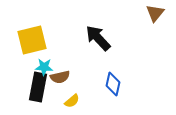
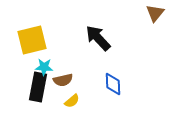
brown semicircle: moved 3 px right, 3 px down
blue diamond: rotated 15 degrees counterclockwise
